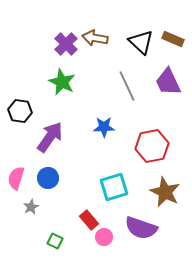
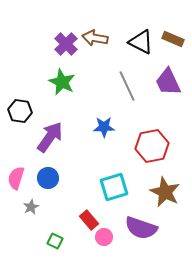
black triangle: rotated 16 degrees counterclockwise
